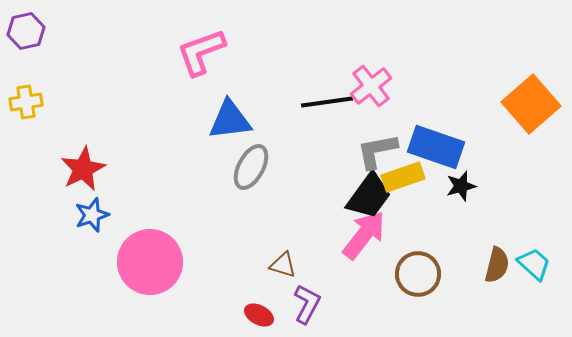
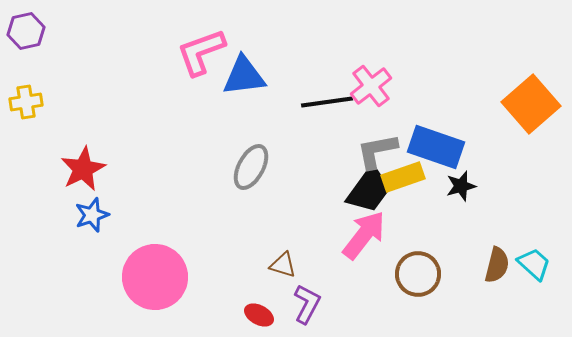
blue triangle: moved 14 px right, 44 px up
black trapezoid: moved 6 px up
pink circle: moved 5 px right, 15 px down
